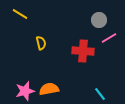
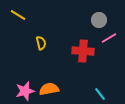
yellow line: moved 2 px left, 1 px down
